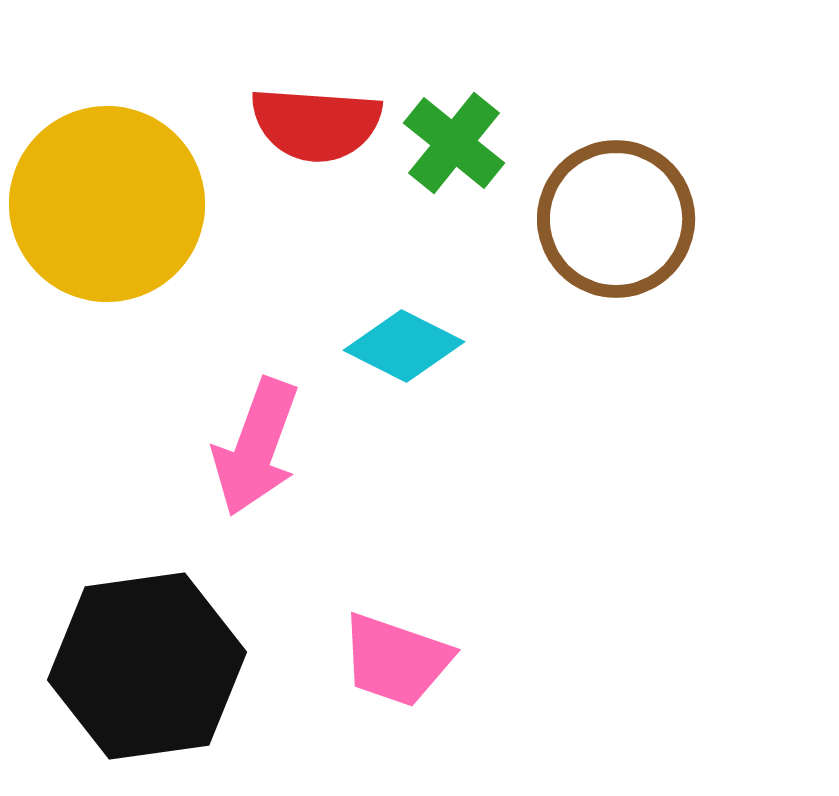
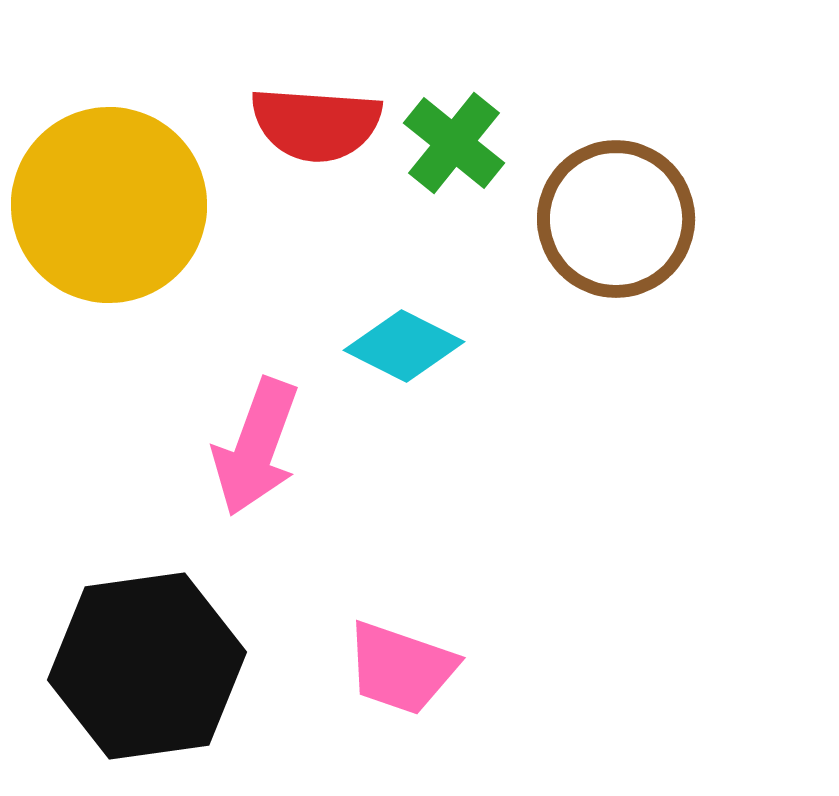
yellow circle: moved 2 px right, 1 px down
pink trapezoid: moved 5 px right, 8 px down
